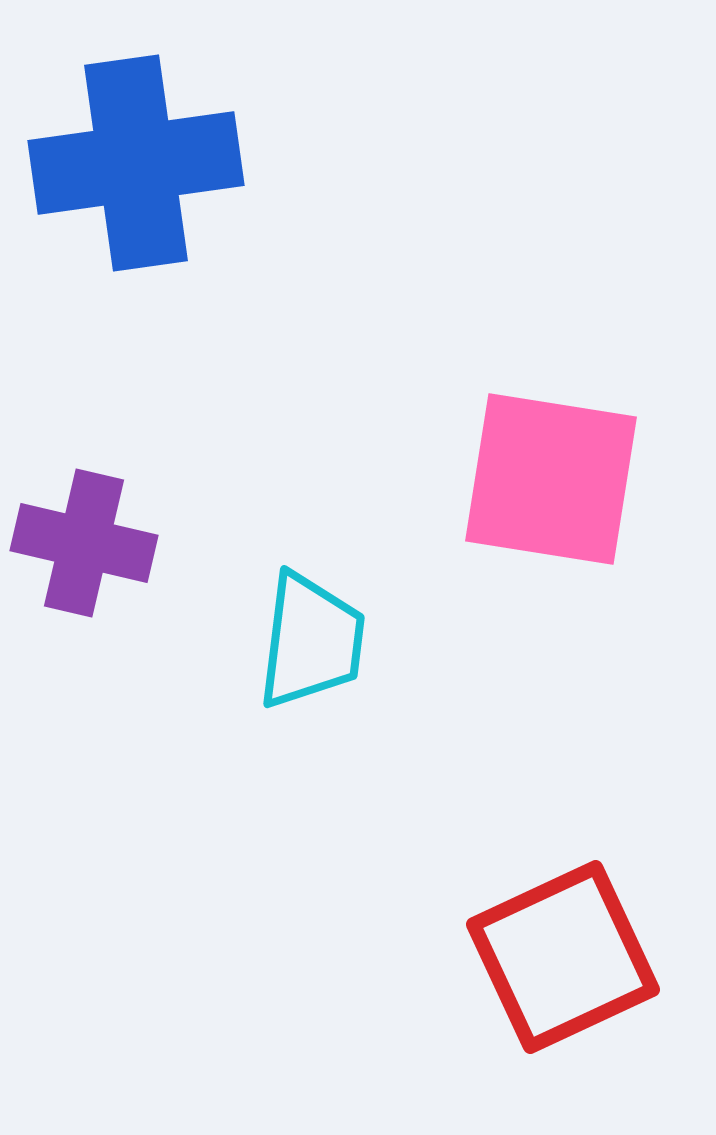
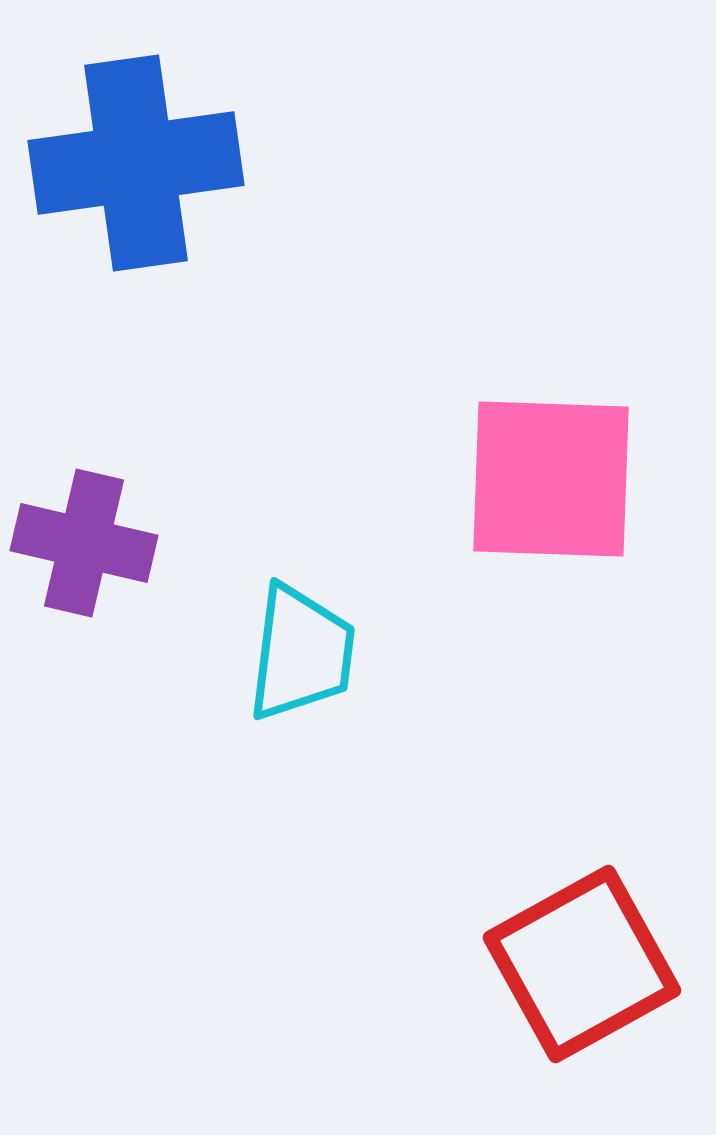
pink square: rotated 7 degrees counterclockwise
cyan trapezoid: moved 10 px left, 12 px down
red square: moved 19 px right, 7 px down; rotated 4 degrees counterclockwise
